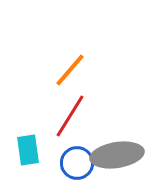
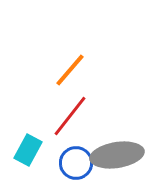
red line: rotated 6 degrees clockwise
cyan rectangle: rotated 36 degrees clockwise
blue circle: moved 1 px left
